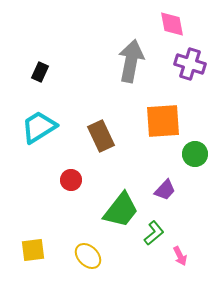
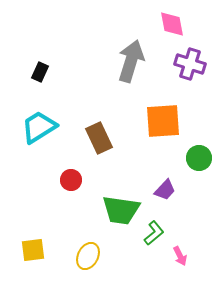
gray arrow: rotated 6 degrees clockwise
brown rectangle: moved 2 px left, 2 px down
green circle: moved 4 px right, 4 px down
green trapezoid: rotated 60 degrees clockwise
yellow ellipse: rotated 72 degrees clockwise
